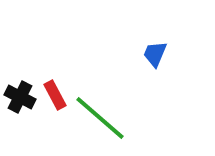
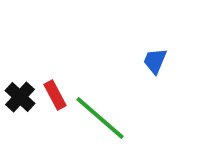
blue trapezoid: moved 7 px down
black cross: rotated 16 degrees clockwise
